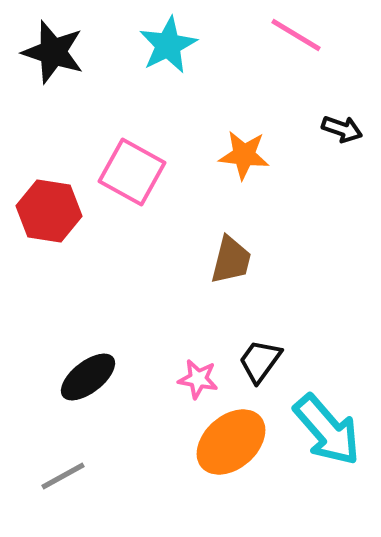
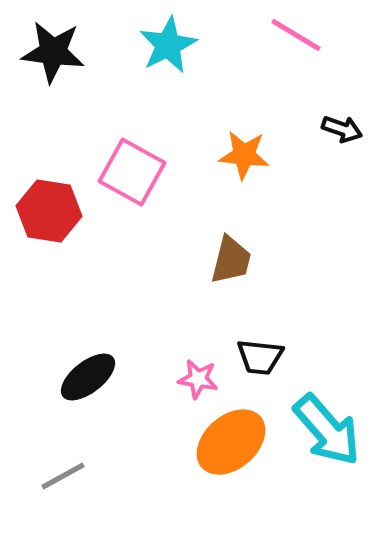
black star: rotated 10 degrees counterclockwise
black trapezoid: moved 4 px up; rotated 120 degrees counterclockwise
